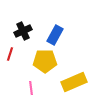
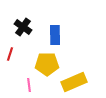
black cross: moved 4 px up; rotated 30 degrees counterclockwise
blue rectangle: rotated 30 degrees counterclockwise
yellow pentagon: moved 2 px right, 3 px down
pink line: moved 2 px left, 3 px up
